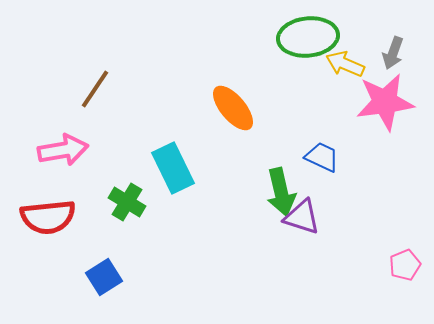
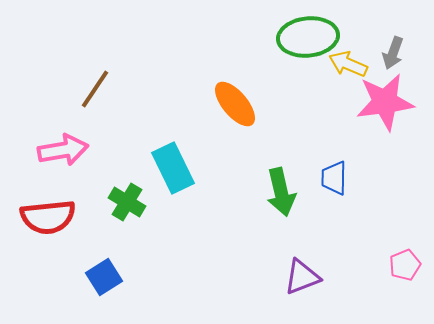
yellow arrow: moved 3 px right
orange ellipse: moved 2 px right, 4 px up
blue trapezoid: moved 12 px right, 21 px down; rotated 114 degrees counterclockwise
purple triangle: moved 60 px down; rotated 39 degrees counterclockwise
